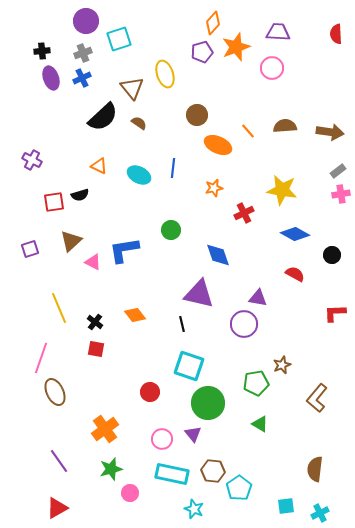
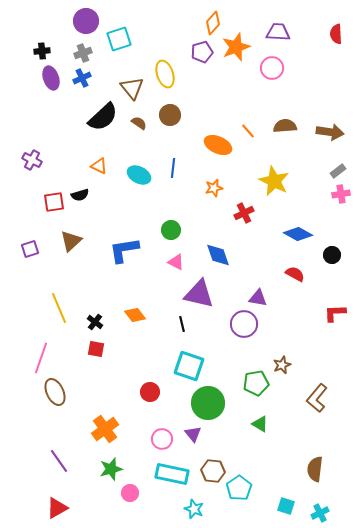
brown circle at (197, 115): moved 27 px left
yellow star at (282, 190): moved 8 px left, 9 px up; rotated 16 degrees clockwise
blue diamond at (295, 234): moved 3 px right
pink triangle at (93, 262): moved 83 px right
cyan square at (286, 506): rotated 24 degrees clockwise
